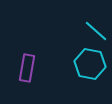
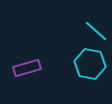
purple rectangle: rotated 64 degrees clockwise
